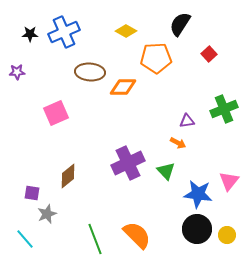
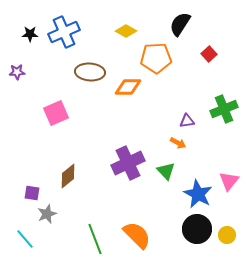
orange diamond: moved 5 px right
blue star: rotated 20 degrees clockwise
